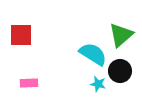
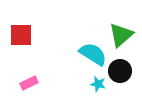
pink rectangle: rotated 24 degrees counterclockwise
